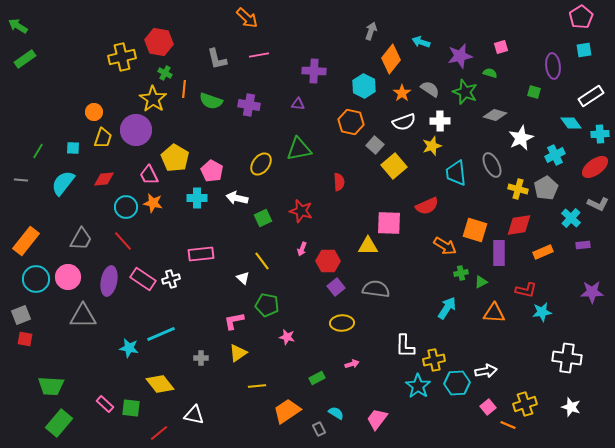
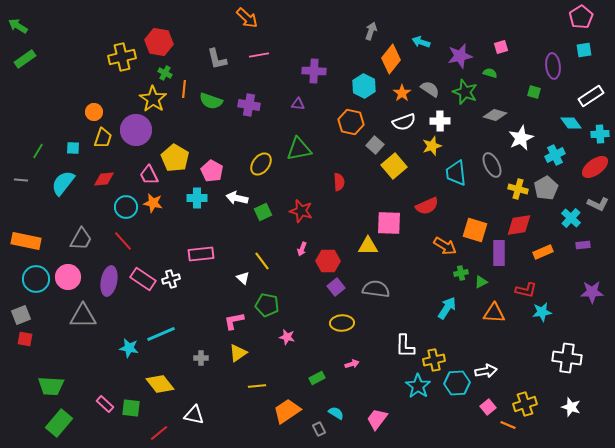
green square at (263, 218): moved 6 px up
orange rectangle at (26, 241): rotated 64 degrees clockwise
